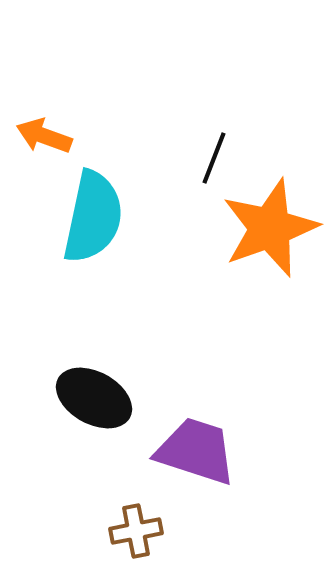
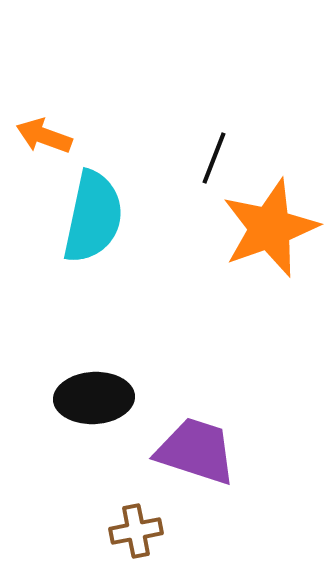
black ellipse: rotated 32 degrees counterclockwise
